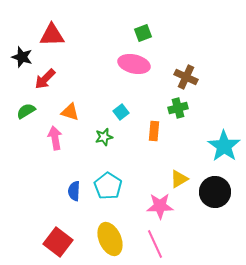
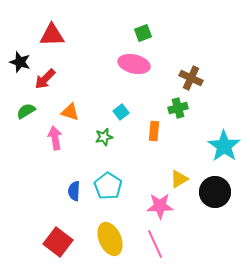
black star: moved 2 px left, 5 px down
brown cross: moved 5 px right, 1 px down
